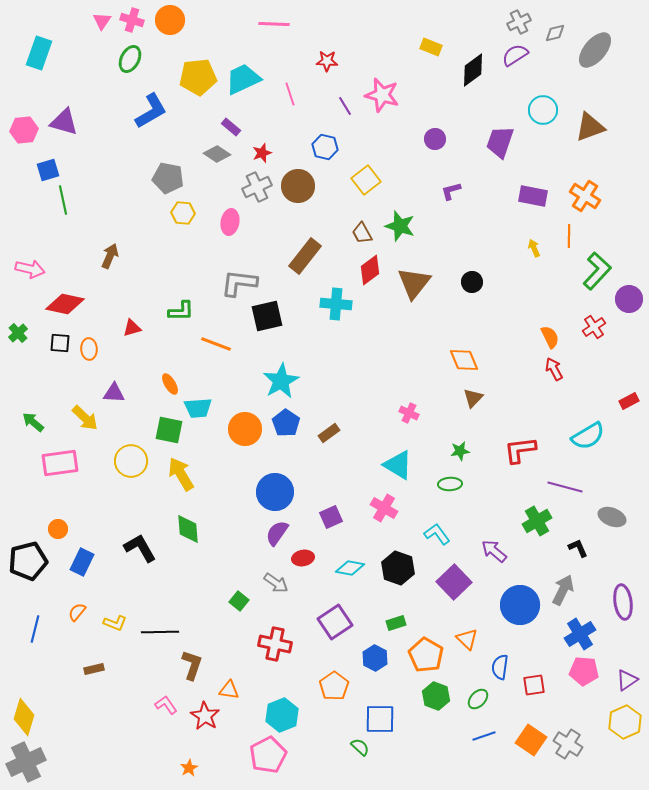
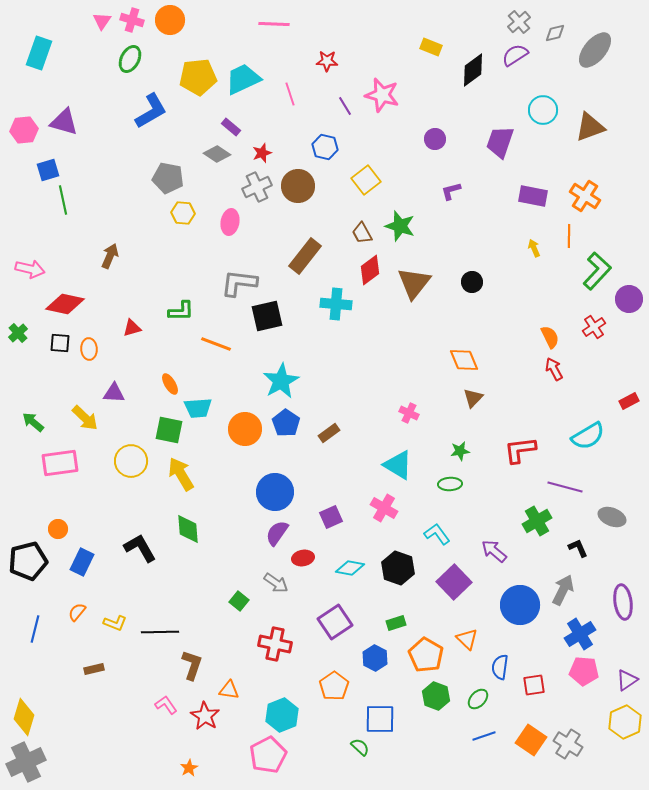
gray cross at (519, 22): rotated 15 degrees counterclockwise
